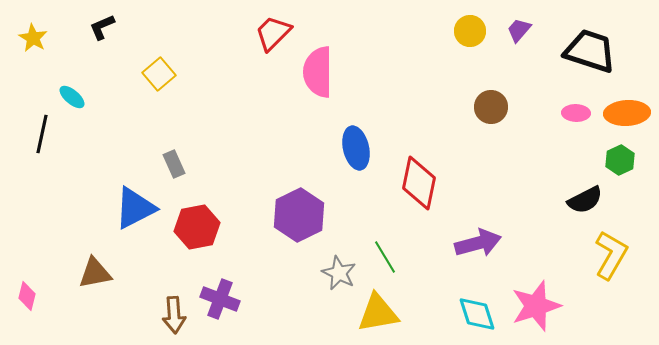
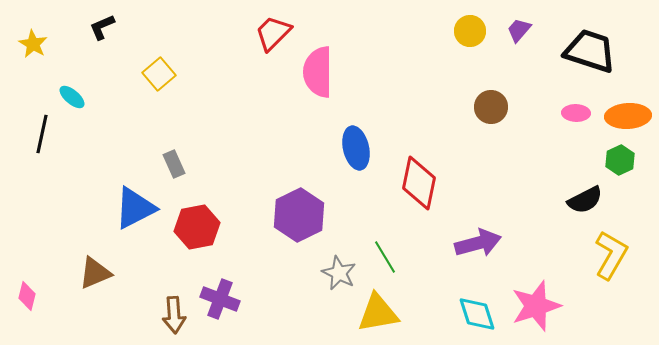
yellow star: moved 6 px down
orange ellipse: moved 1 px right, 3 px down
brown triangle: rotated 12 degrees counterclockwise
